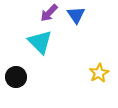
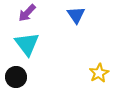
purple arrow: moved 22 px left
cyan triangle: moved 13 px left, 2 px down; rotated 8 degrees clockwise
